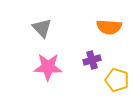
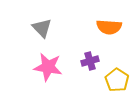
purple cross: moved 2 px left, 1 px down
pink star: rotated 8 degrees clockwise
yellow pentagon: rotated 15 degrees clockwise
